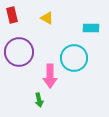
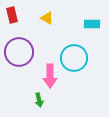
cyan rectangle: moved 1 px right, 4 px up
